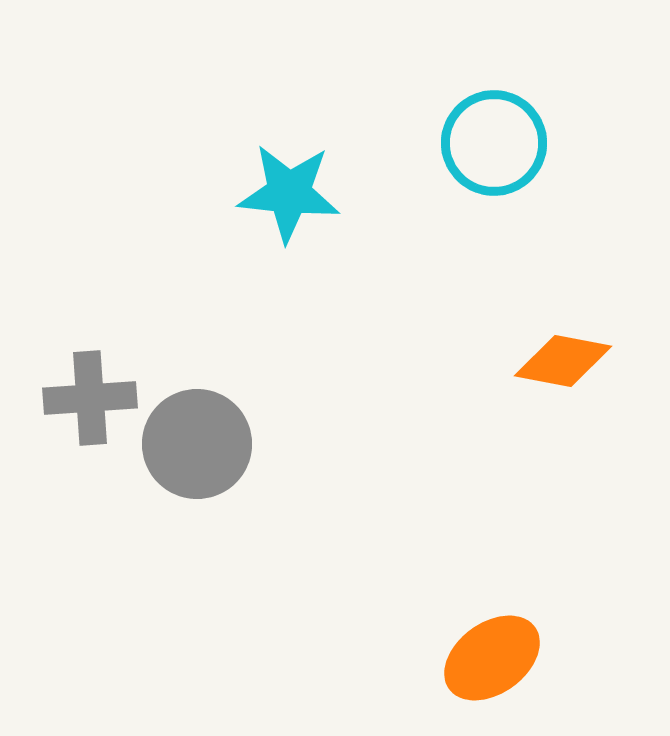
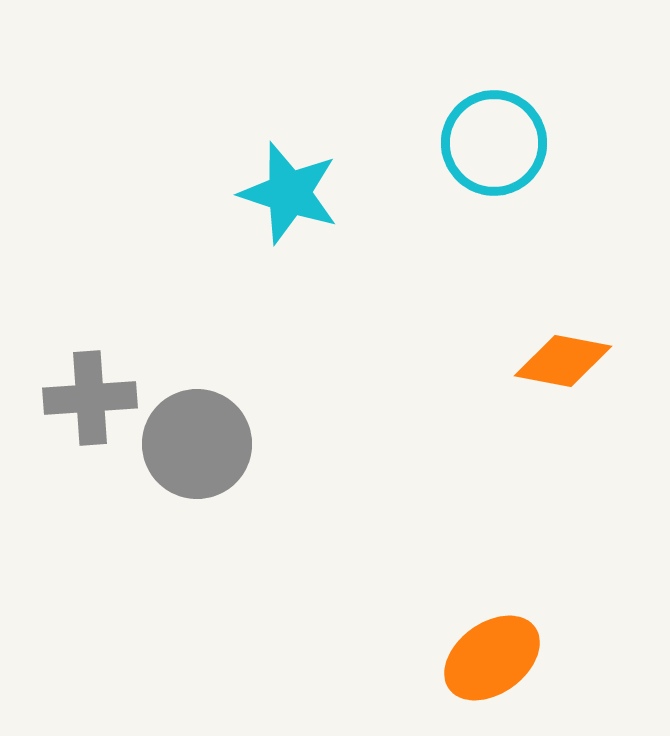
cyan star: rotated 12 degrees clockwise
